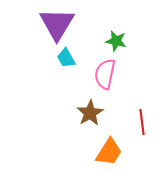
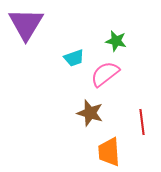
purple triangle: moved 31 px left
cyan trapezoid: moved 8 px right; rotated 80 degrees counterclockwise
pink semicircle: rotated 40 degrees clockwise
brown star: rotated 24 degrees counterclockwise
orange trapezoid: rotated 144 degrees clockwise
